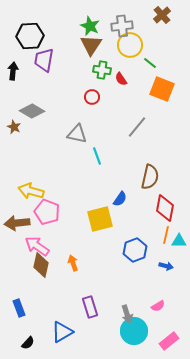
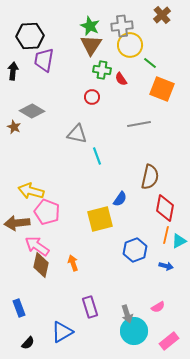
gray line: moved 2 px right, 3 px up; rotated 40 degrees clockwise
cyan triangle: rotated 28 degrees counterclockwise
pink semicircle: moved 1 px down
